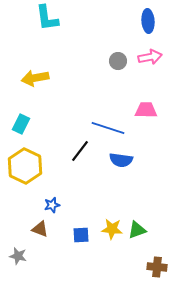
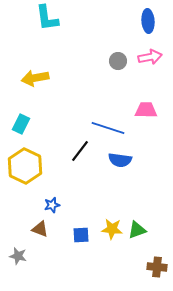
blue semicircle: moved 1 px left
